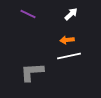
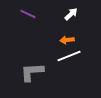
white line: rotated 10 degrees counterclockwise
